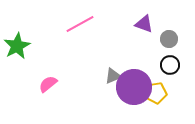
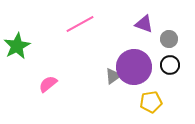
gray triangle: rotated 12 degrees counterclockwise
purple circle: moved 20 px up
yellow pentagon: moved 5 px left, 9 px down
